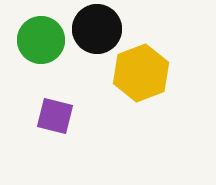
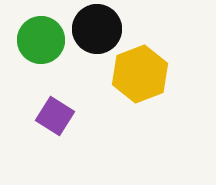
yellow hexagon: moved 1 px left, 1 px down
purple square: rotated 18 degrees clockwise
